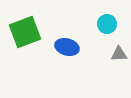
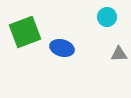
cyan circle: moved 7 px up
blue ellipse: moved 5 px left, 1 px down
